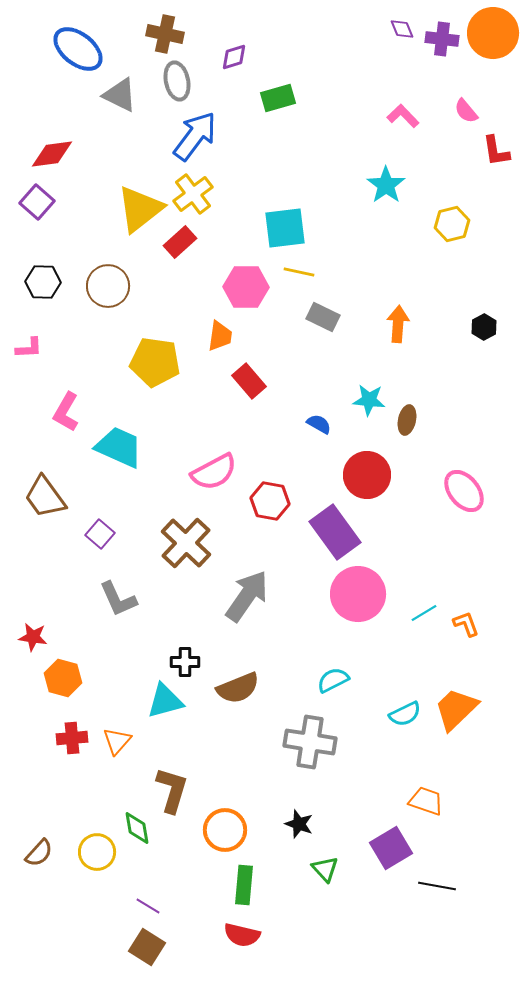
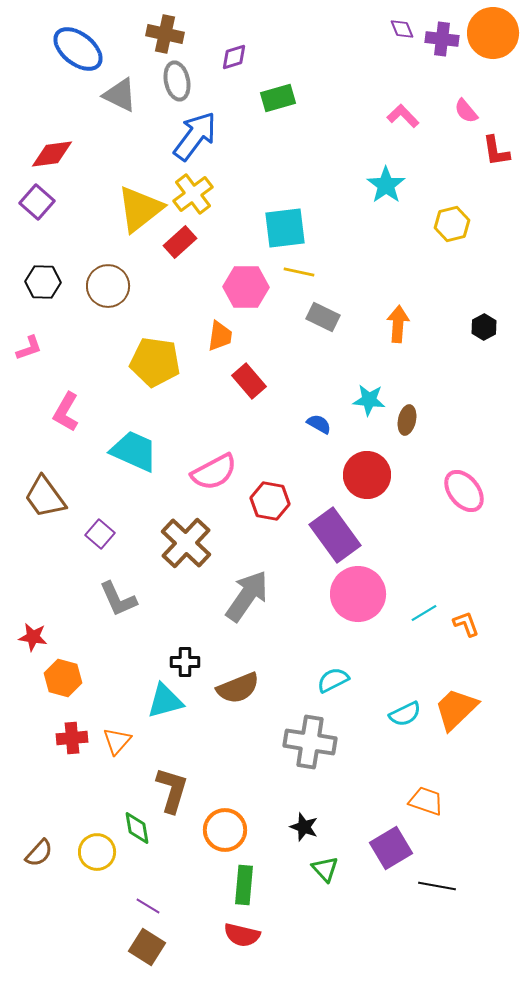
pink L-shape at (29, 348): rotated 16 degrees counterclockwise
cyan trapezoid at (119, 447): moved 15 px right, 4 px down
purple rectangle at (335, 532): moved 3 px down
black star at (299, 824): moved 5 px right, 3 px down
